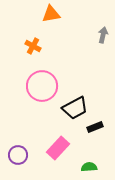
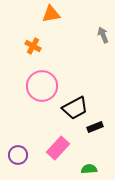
gray arrow: rotated 35 degrees counterclockwise
green semicircle: moved 2 px down
